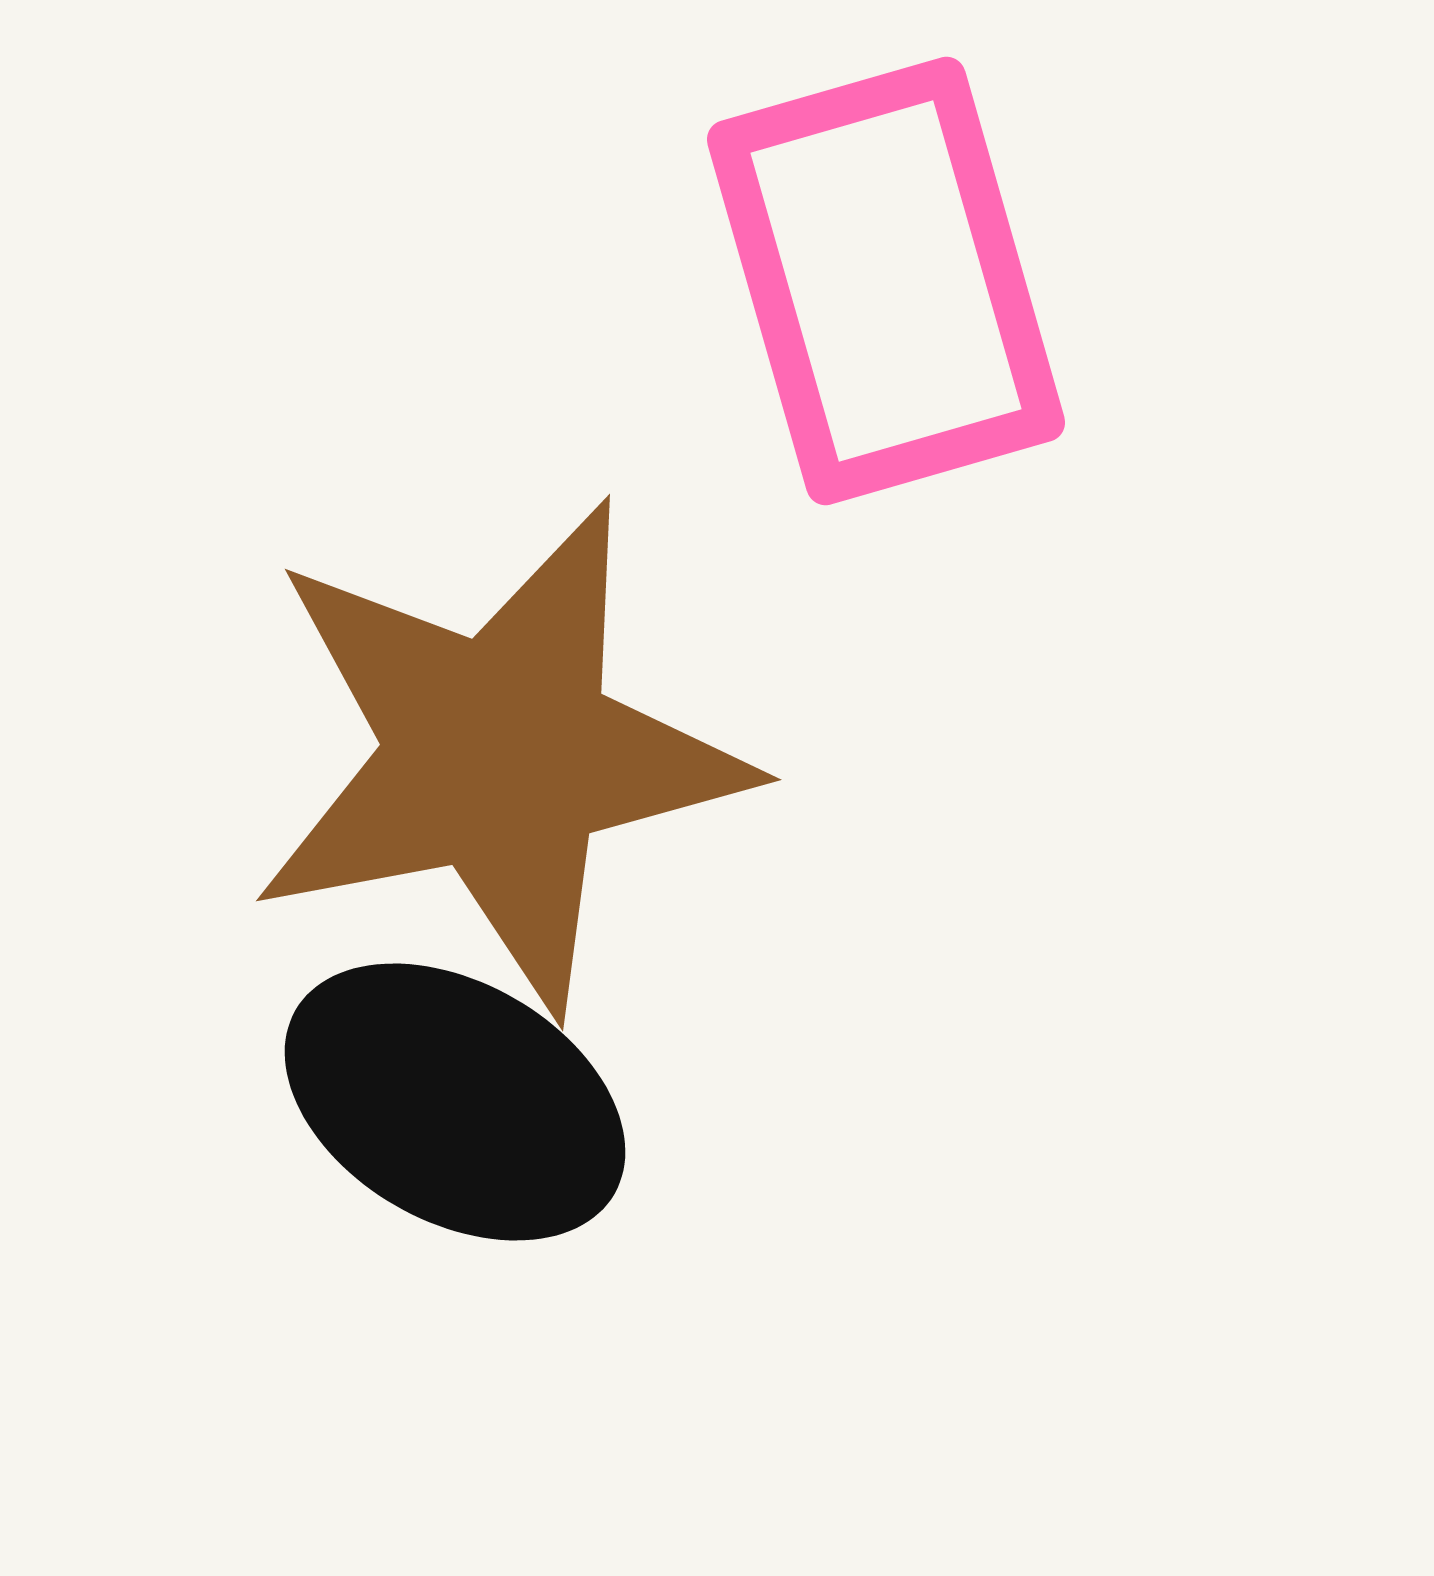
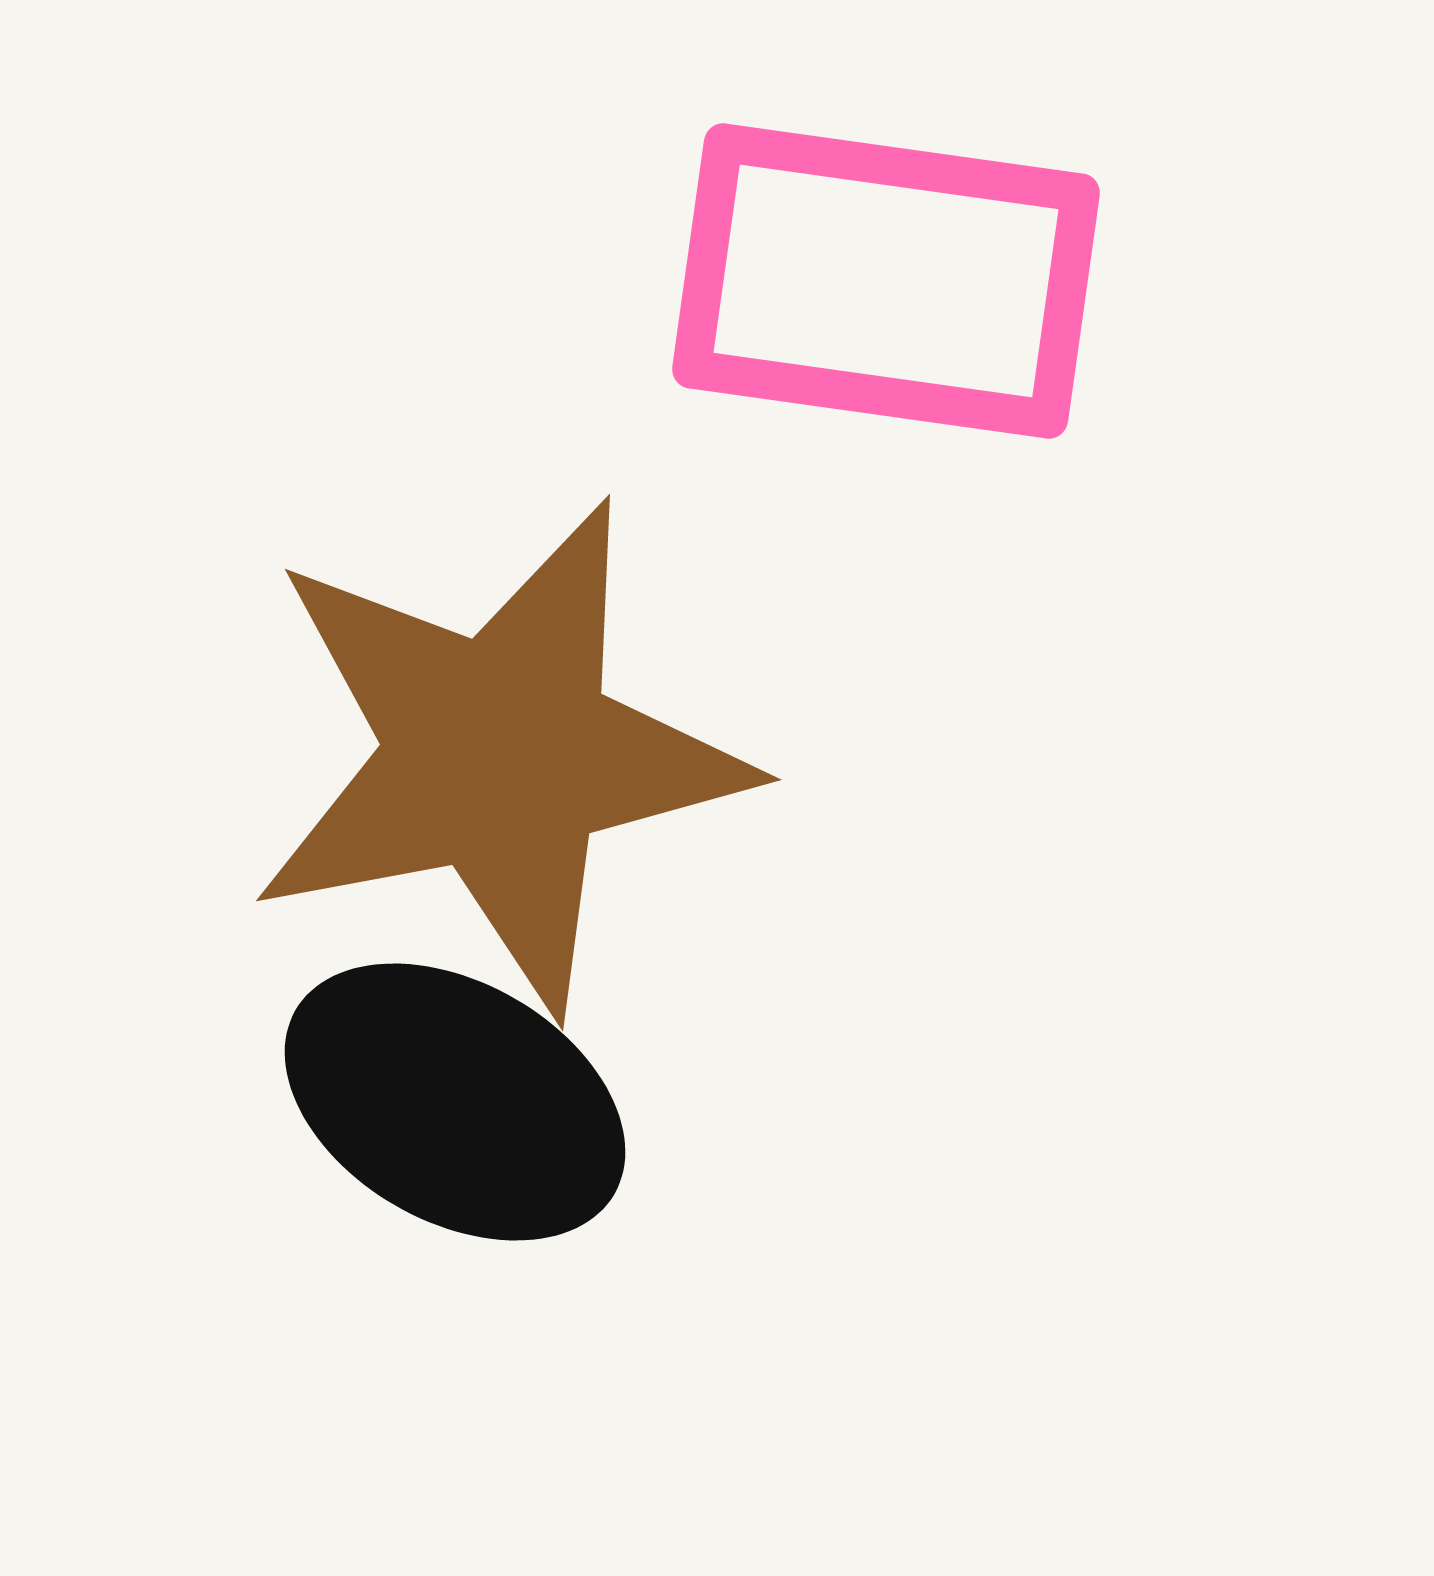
pink rectangle: rotated 66 degrees counterclockwise
